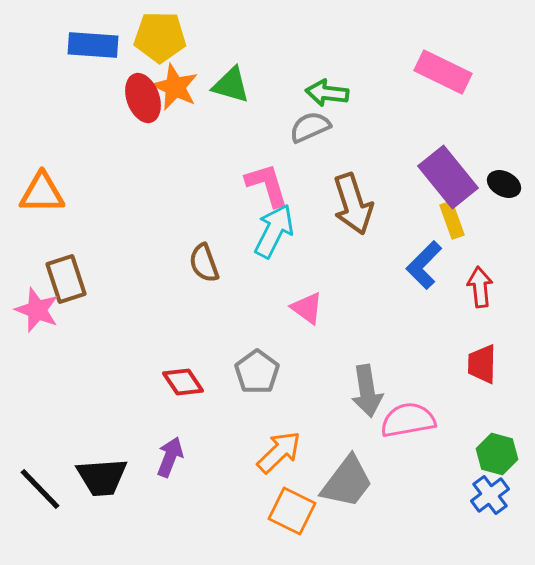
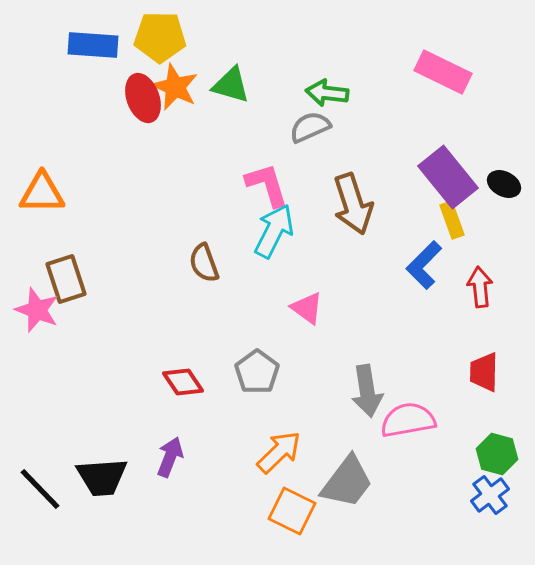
red trapezoid: moved 2 px right, 8 px down
